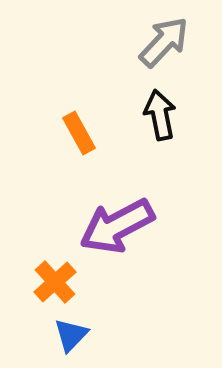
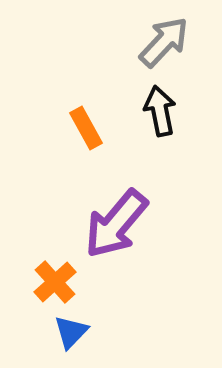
black arrow: moved 4 px up
orange rectangle: moved 7 px right, 5 px up
purple arrow: moved 1 px left, 2 px up; rotated 22 degrees counterclockwise
blue triangle: moved 3 px up
